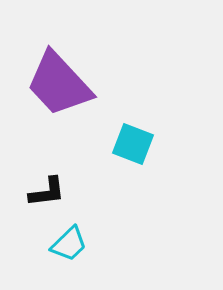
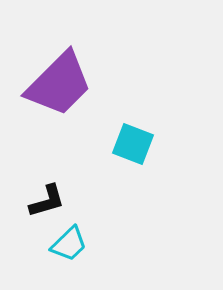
purple trapezoid: rotated 92 degrees counterclockwise
black L-shape: moved 9 px down; rotated 9 degrees counterclockwise
